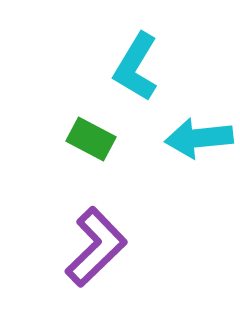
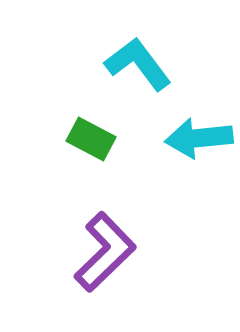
cyan L-shape: moved 2 px right, 3 px up; rotated 112 degrees clockwise
purple L-shape: moved 9 px right, 5 px down
